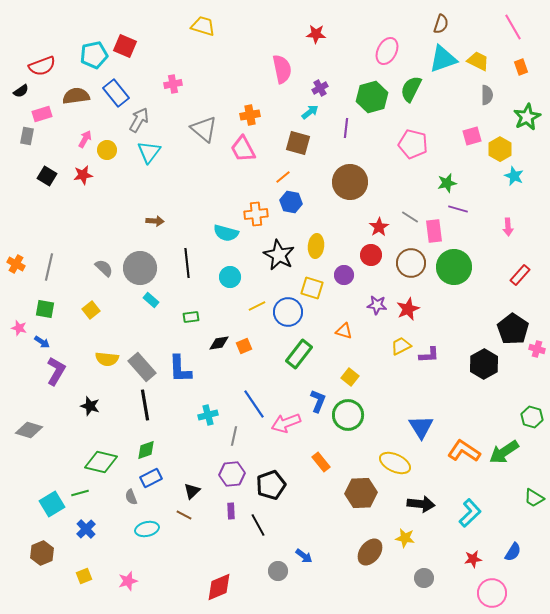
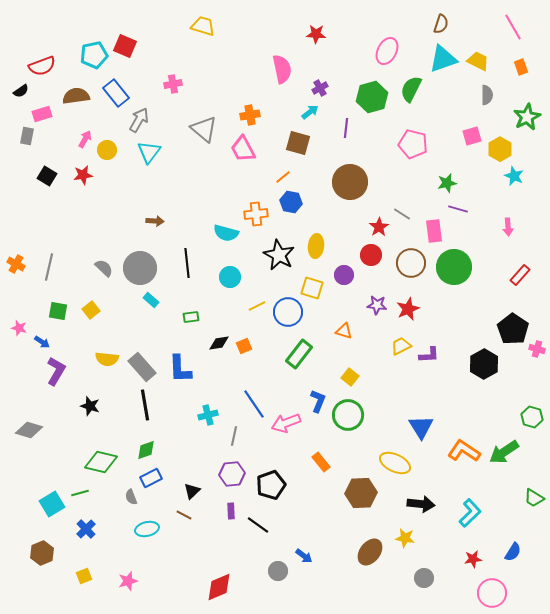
gray line at (410, 217): moved 8 px left, 3 px up
green square at (45, 309): moved 13 px right, 2 px down
black line at (258, 525): rotated 25 degrees counterclockwise
